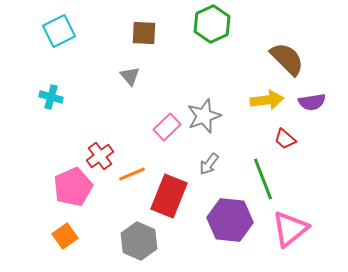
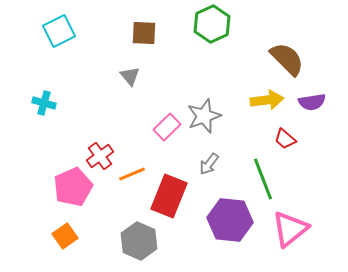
cyan cross: moved 7 px left, 6 px down
